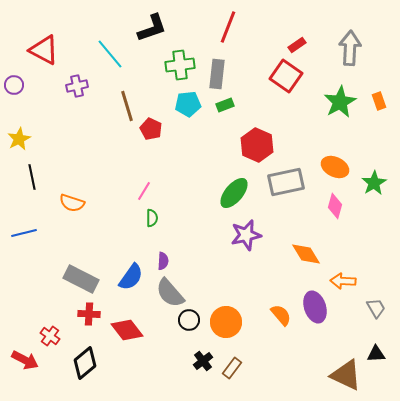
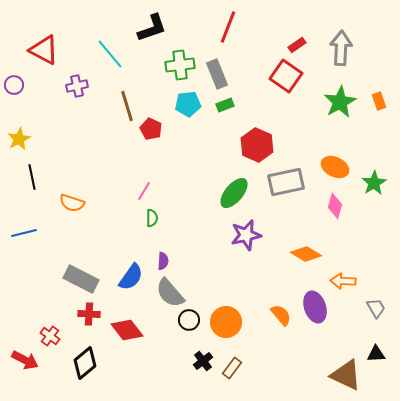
gray arrow at (350, 48): moved 9 px left
gray rectangle at (217, 74): rotated 28 degrees counterclockwise
orange diamond at (306, 254): rotated 28 degrees counterclockwise
